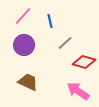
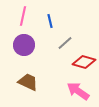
pink line: rotated 30 degrees counterclockwise
